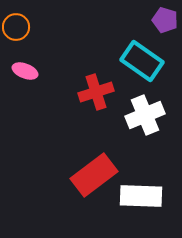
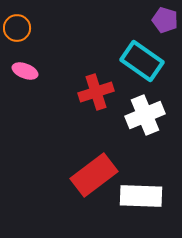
orange circle: moved 1 px right, 1 px down
